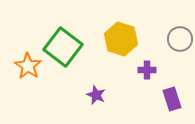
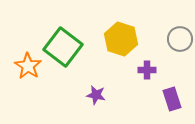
purple star: rotated 12 degrees counterclockwise
